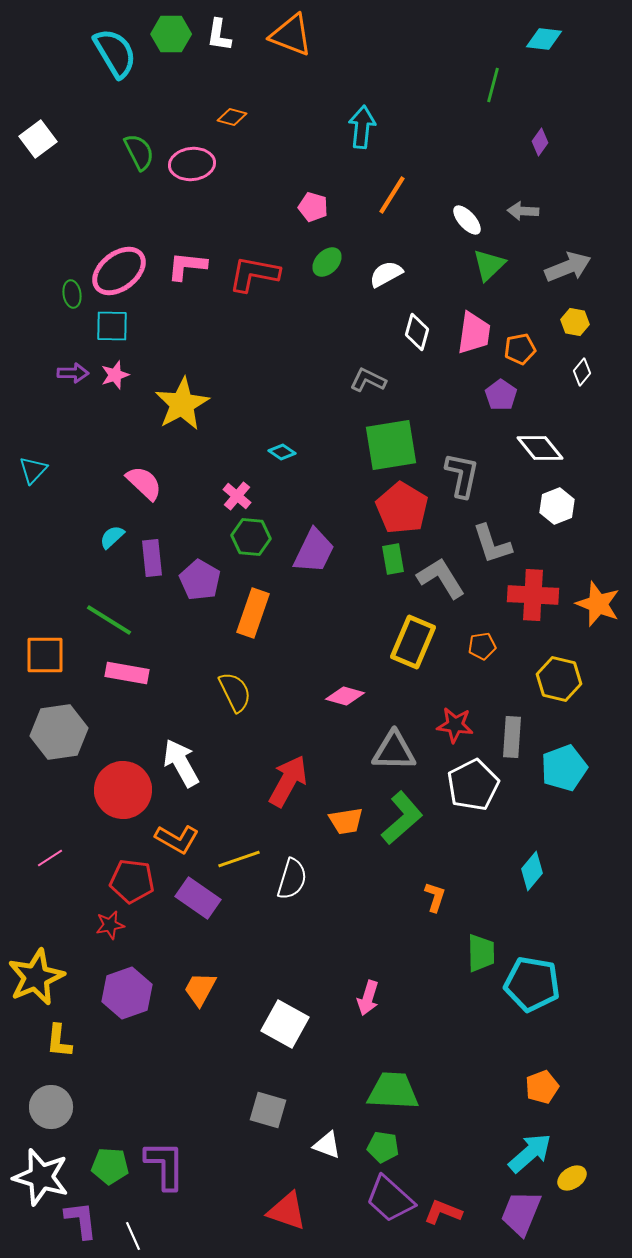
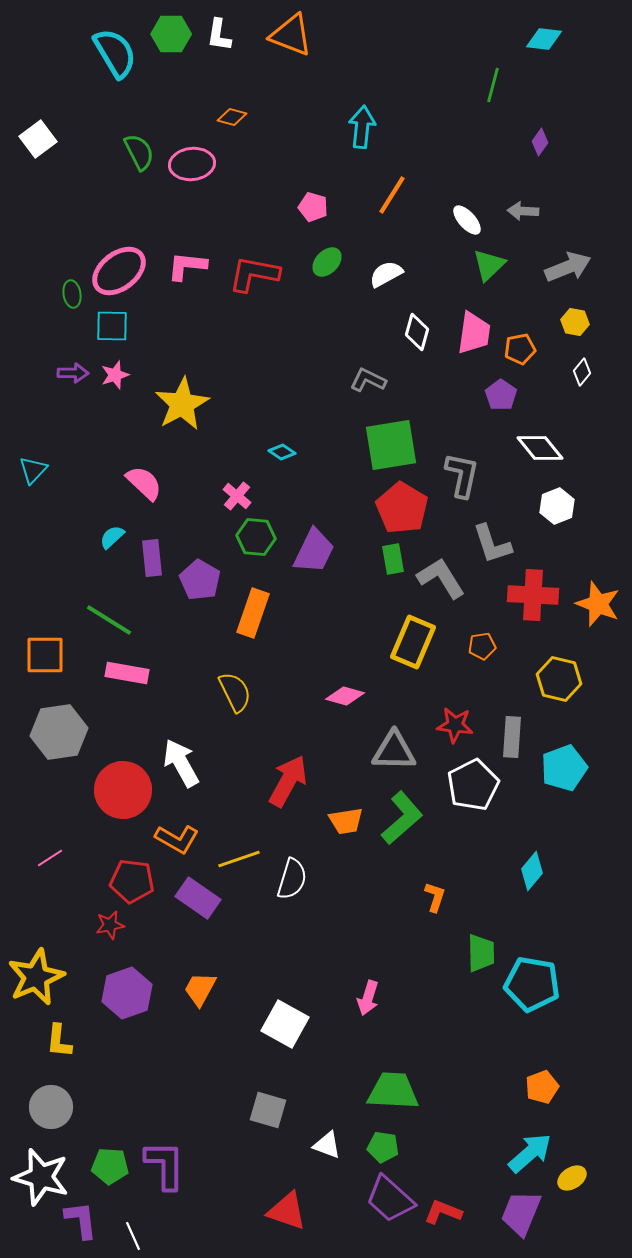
green hexagon at (251, 537): moved 5 px right
